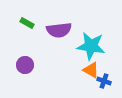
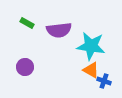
purple circle: moved 2 px down
